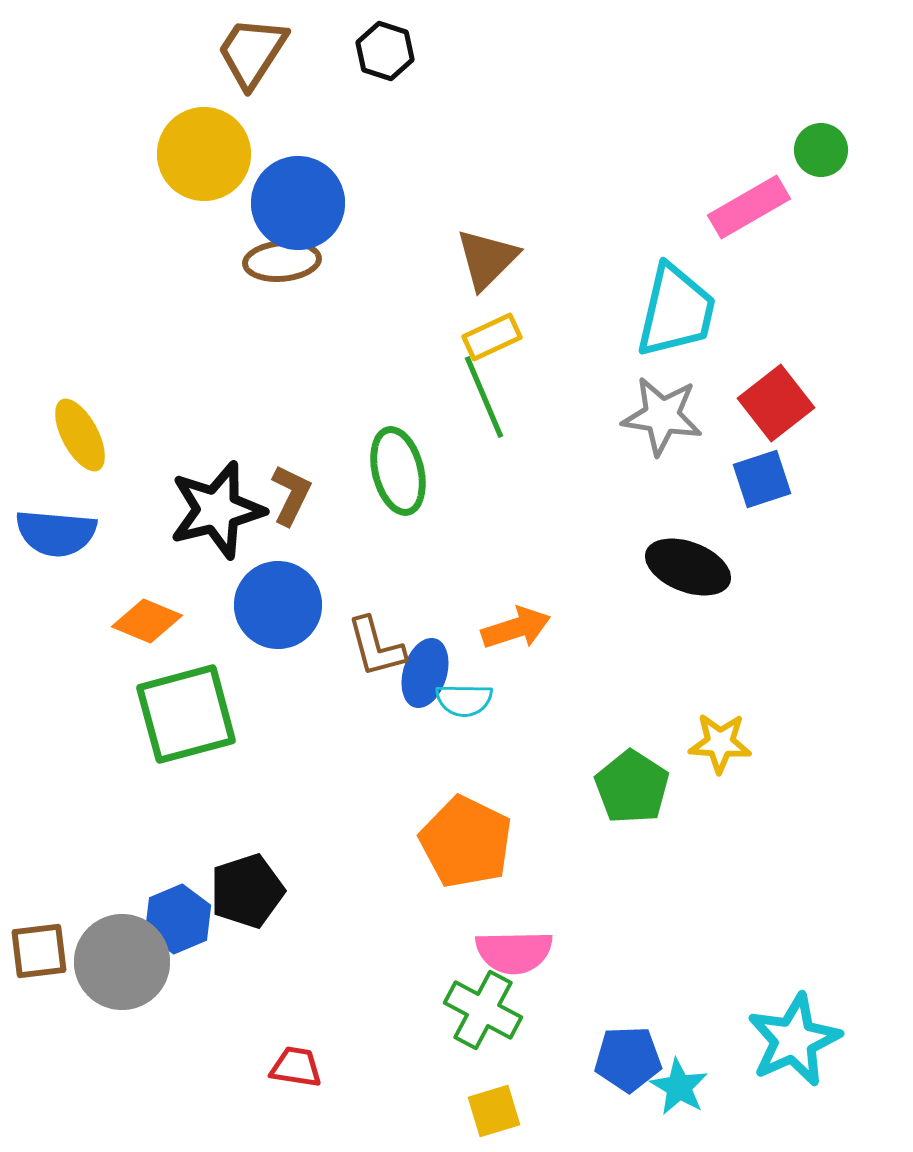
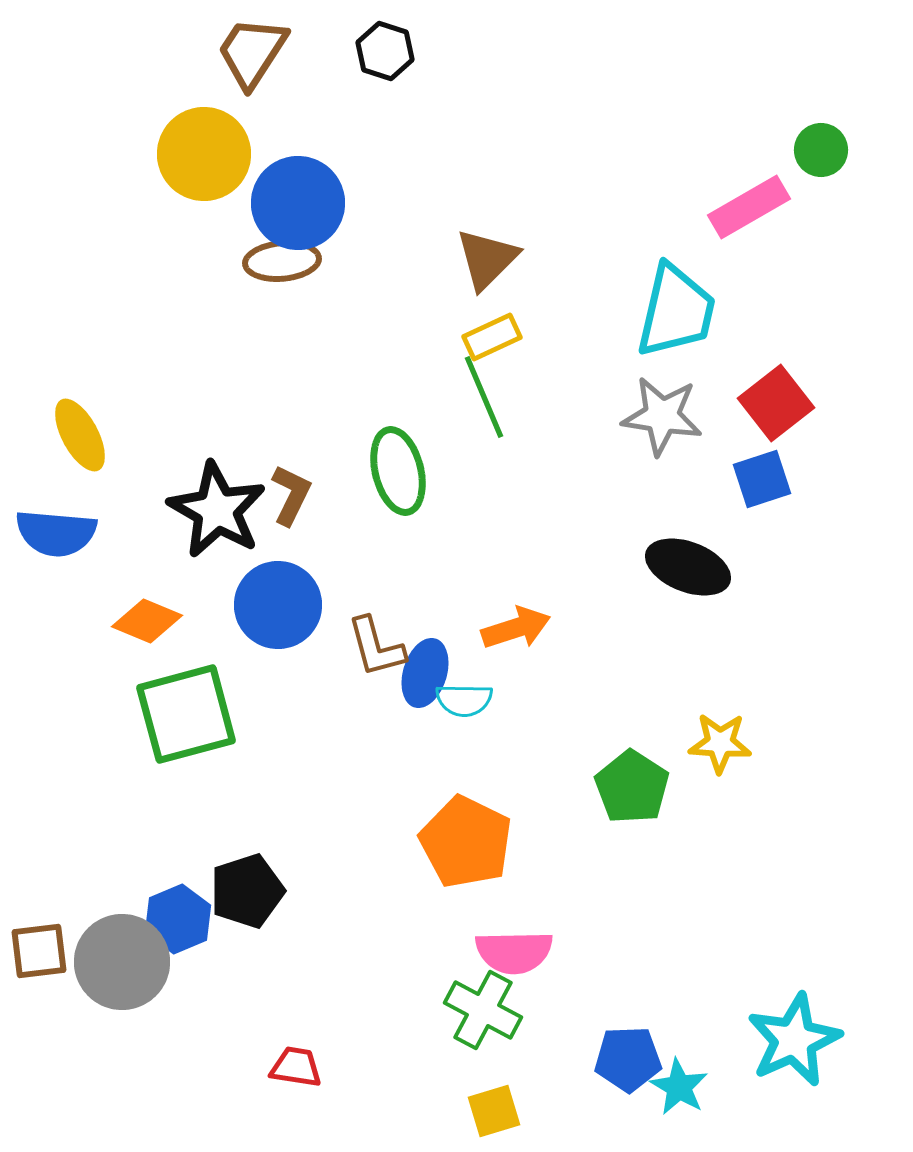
black star at (217, 510): rotated 28 degrees counterclockwise
